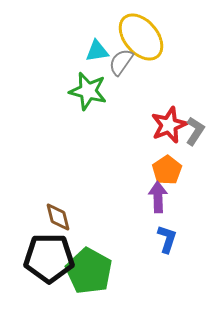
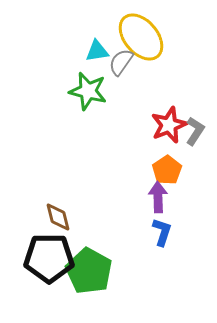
blue L-shape: moved 5 px left, 7 px up
